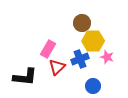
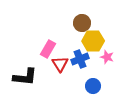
red triangle: moved 3 px right, 3 px up; rotated 18 degrees counterclockwise
